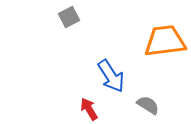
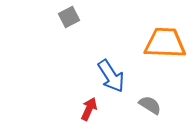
orange trapezoid: moved 2 px down; rotated 9 degrees clockwise
gray semicircle: moved 2 px right
red arrow: rotated 55 degrees clockwise
